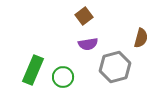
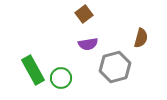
brown square: moved 2 px up
green rectangle: rotated 52 degrees counterclockwise
green circle: moved 2 px left, 1 px down
